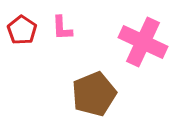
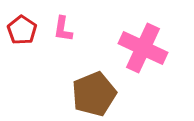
pink L-shape: moved 1 px right, 1 px down; rotated 12 degrees clockwise
pink cross: moved 6 px down
